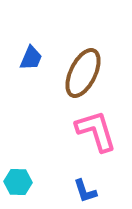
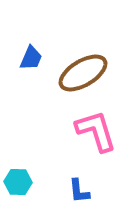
brown ellipse: rotated 33 degrees clockwise
blue L-shape: moved 6 px left; rotated 12 degrees clockwise
